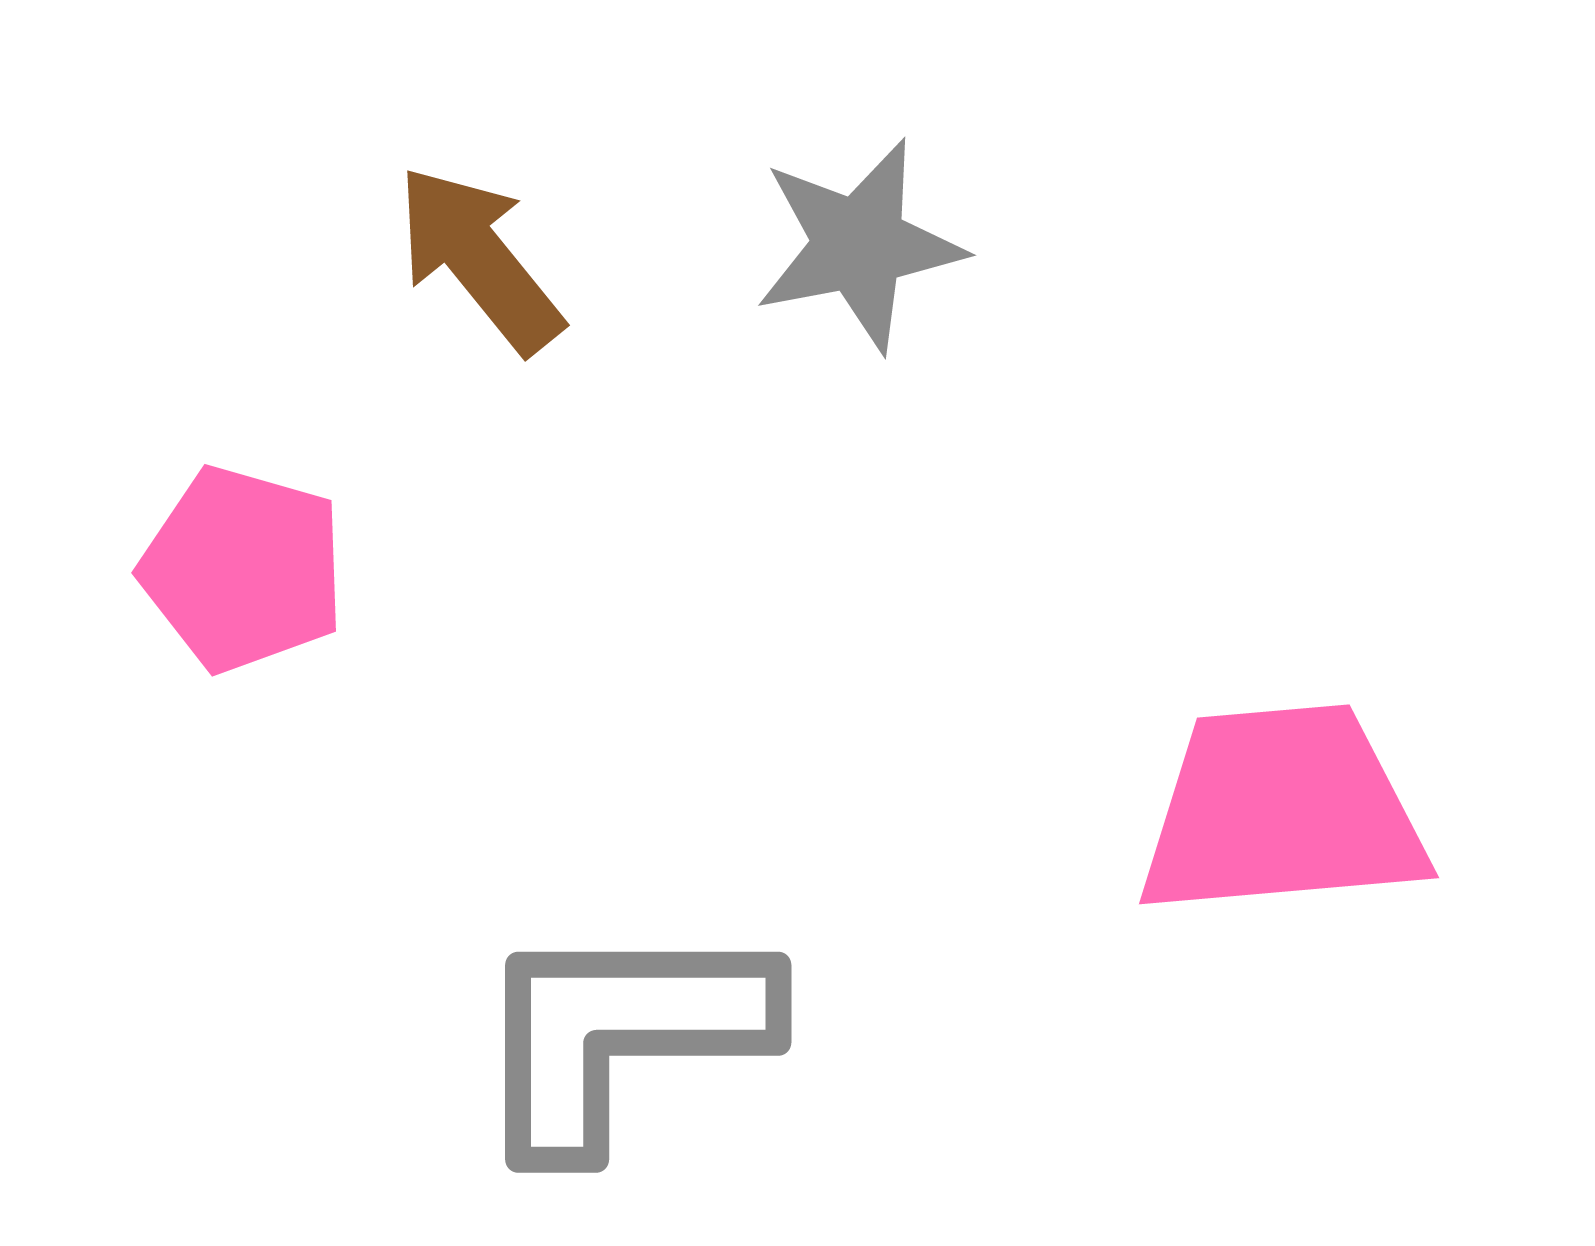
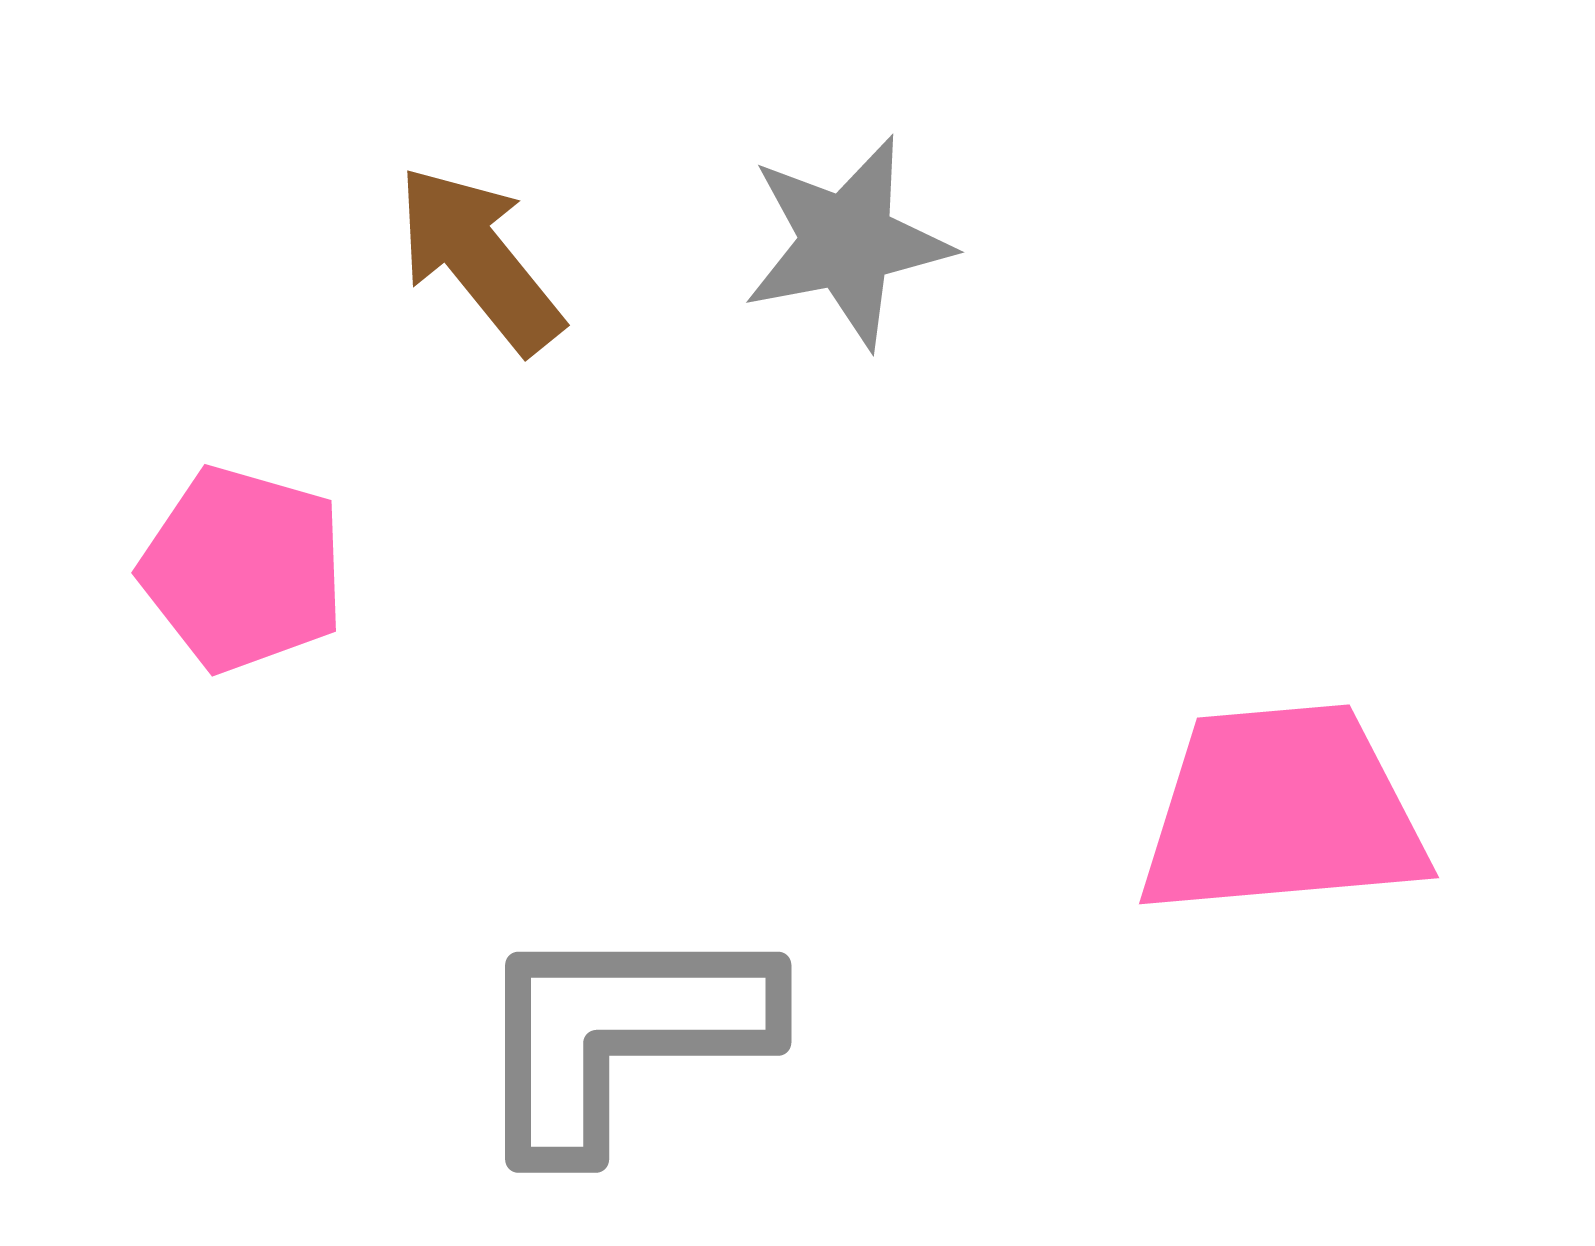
gray star: moved 12 px left, 3 px up
